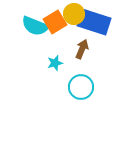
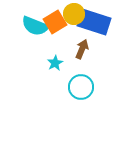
cyan star: rotated 14 degrees counterclockwise
